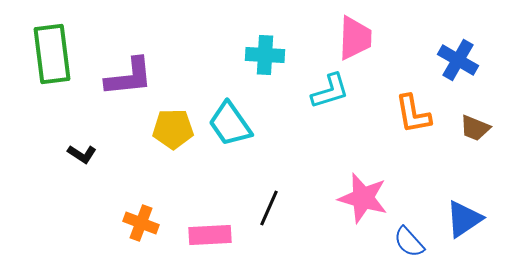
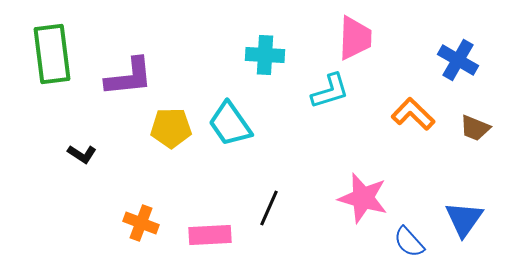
orange L-shape: rotated 144 degrees clockwise
yellow pentagon: moved 2 px left, 1 px up
blue triangle: rotated 21 degrees counterclockwise
